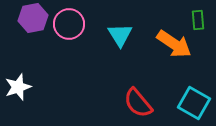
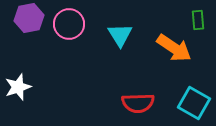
purple hexagon: moved 4 px left
orange arrow: moved 4 px down
red semicircle: rotated 52 degrees counterclockwise
